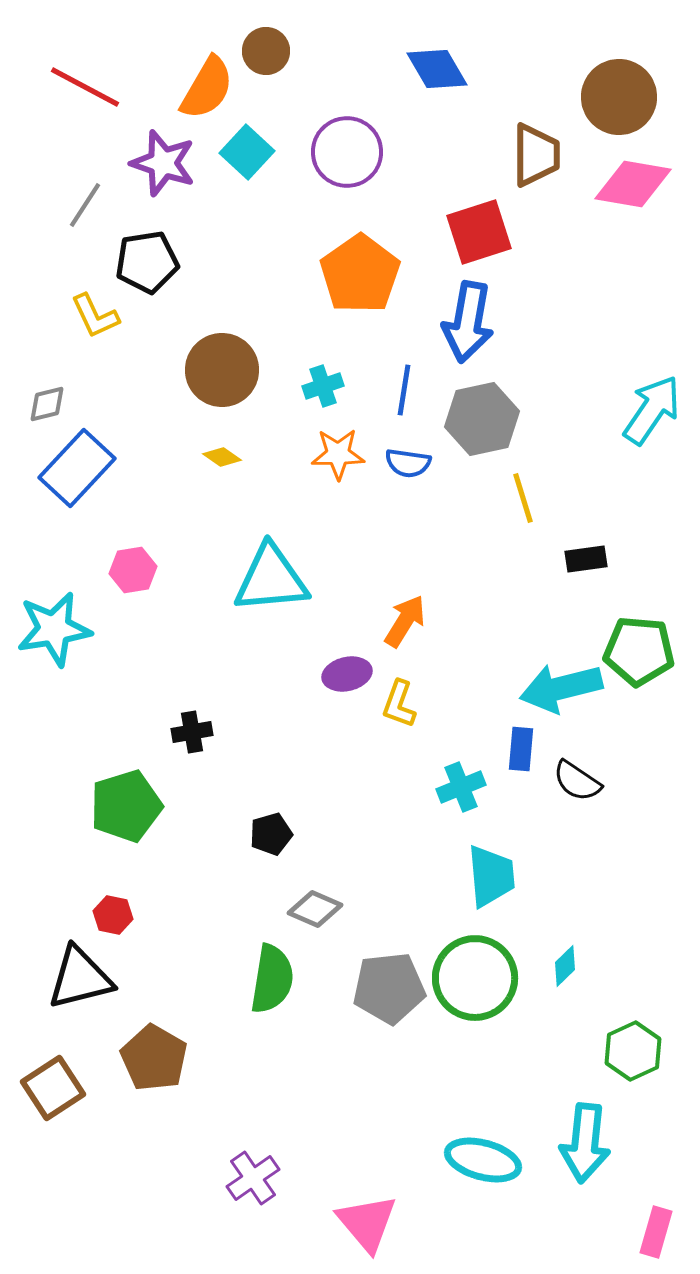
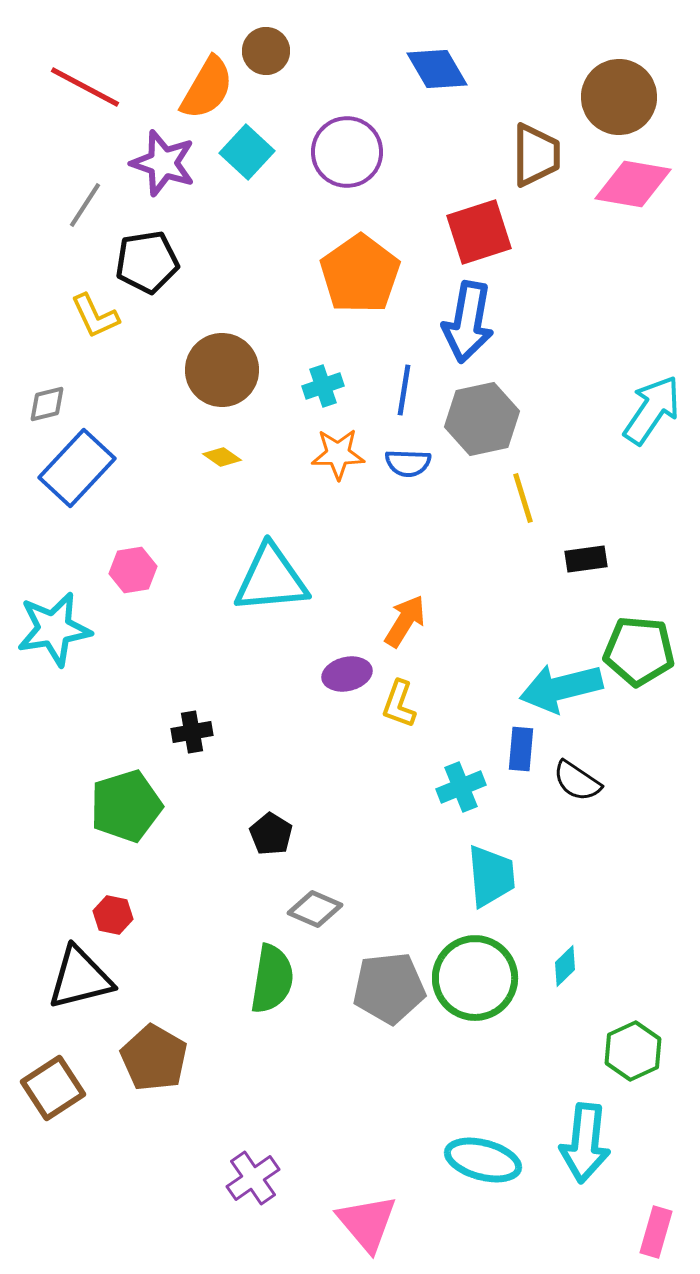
blue semicircle at (408, 463): rotated 6 degrees counterclockwise
black pentagon at (271, 834): rotated 24 degrees counterclockwise
